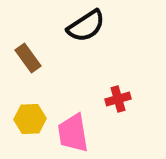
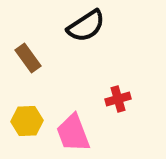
yellow hexagon: moved 3 px left, 2 px down
pink trapezoid: rotated 12 degrees counterclockwise
